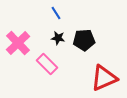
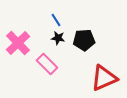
blue line: moved 7 px down
